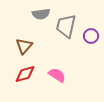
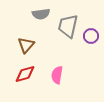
gray trapezoid: moved 2 px right
brown triangle: moved 2 px right, 1 px up
pink semicircle: rotated 114 degrees counterclockwise
